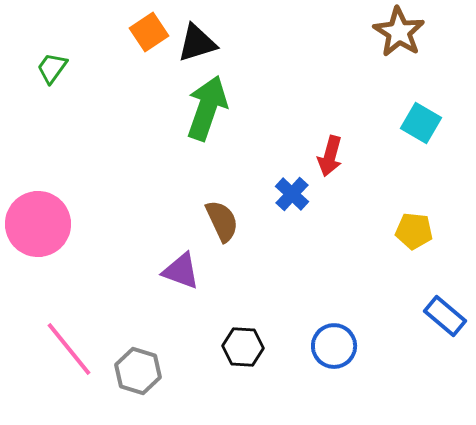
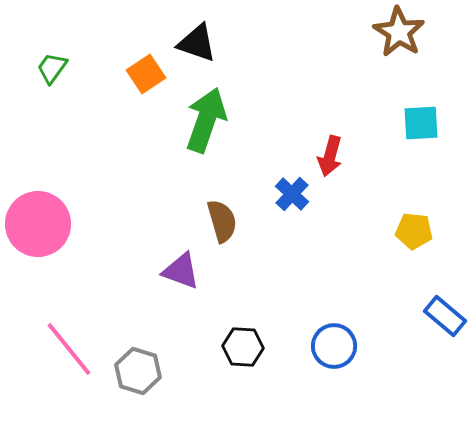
orange square: moved 3 px left, 42 px down
black triangle: rotated 36 degrees clockwise
green arrow: moved 1 px left, 12 px down
cyan square: rotated 33 degrees counterclockwise
brown semicircle: rotated 9 degrees clockwise
